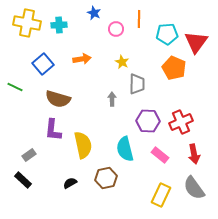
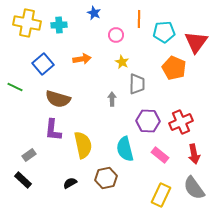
pink circle: moved 6 px down
cyan pentagon: moved 3 px left, 2 px up
